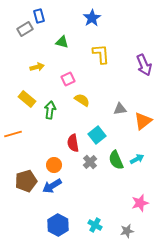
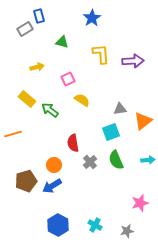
purple arrow: moved 11 px left, 4 px up; rotated 70 degrees counterclockwise
green arrow: rotated 60 degrees counterclockwise
cyan square: moved 14 px right, 3 px up; rotated 18 degrees clockwise
cyan arrow: moved 11 px right, 1 px down; rotated 24 degrees clockwise
